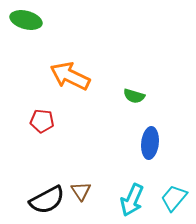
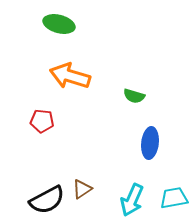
green ellipse: moved 33 px right, 4 px down
orange arrow: rotated 9 degrees counterclockwise
brown triangle: moved 1 px right, 2 px up; rotated 30 degrees clockwise
cyan trapezoid: rotated 40 degrees clockwise
